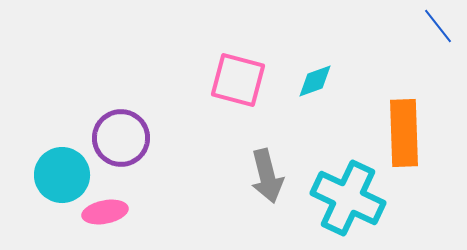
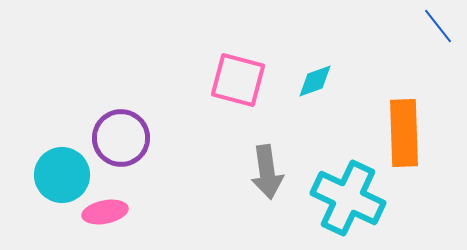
gray arrow: moved 4 px up; rotated 6 degrees clockwise
